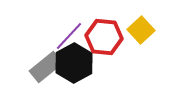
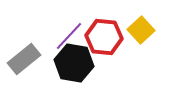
black hexagon: rotated 21 degrees counterclockwise
gray rectangle: moved 22 px left, 8 px up
